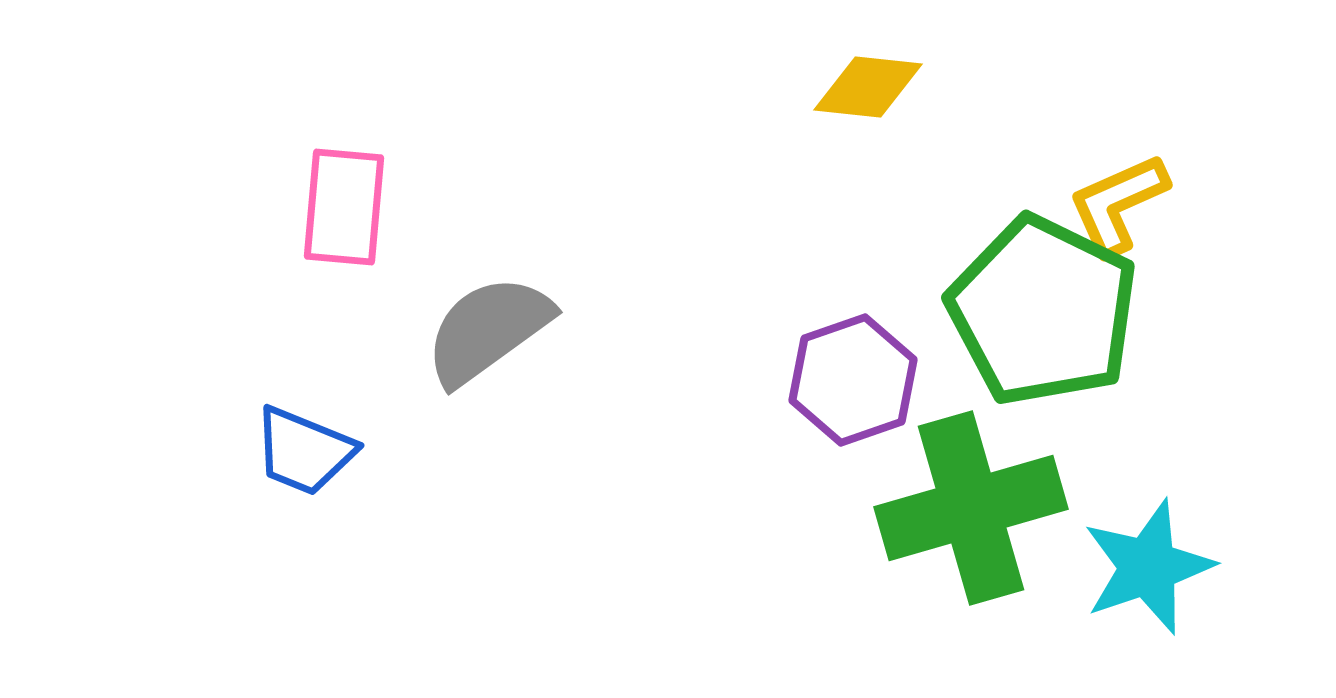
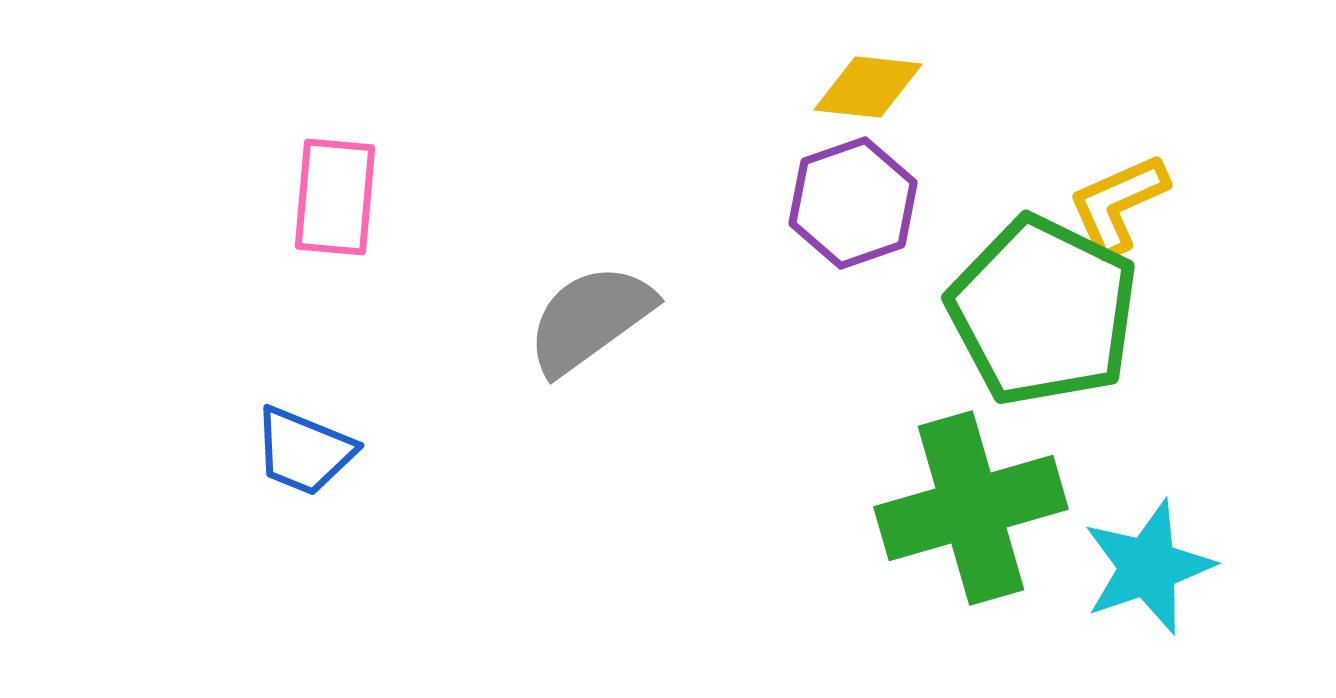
pink rectangle: moved 9 px left, 10 px up
gray semicircle: moved 102 px right, 11 px up
purple hexagon: moved 177 px up
